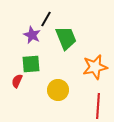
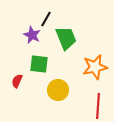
green square: moved 8 px right; rotated 12 degrees clockwise
